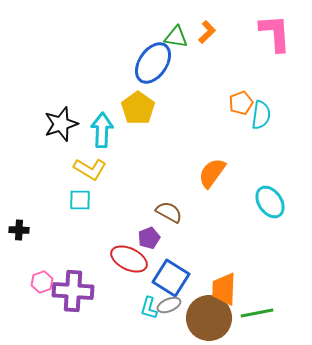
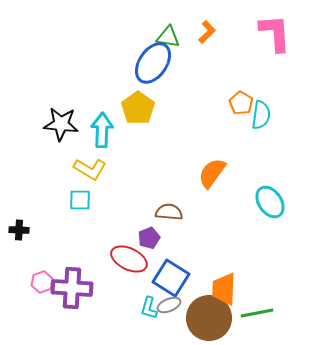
green triangle: moved 8 px left
orange pentagon: rotated 20 degrees counterclockwise
black star: rotated 24 degrees clockwise
brown semicircle: rotated 24 degrees counterclockwise
purple cross: moved 1 px left, 3 px up
